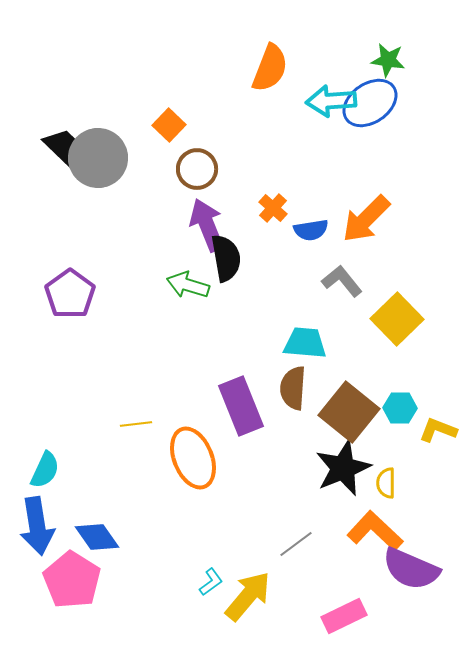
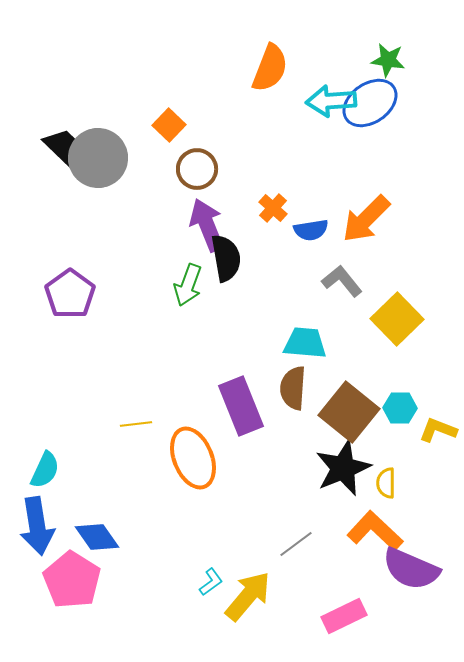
green arrow: rotated 87 degrees counterclockwise
